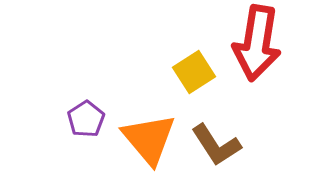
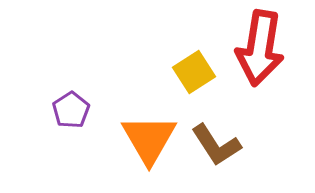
red arrow: moved 3 px right, 5 px down
purple pentagon: moved 15 px left, 9 px up
orange triangle: rotated 10 degrees clockwise
